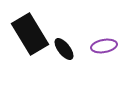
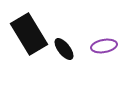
black rectangle: moved 1 px left
